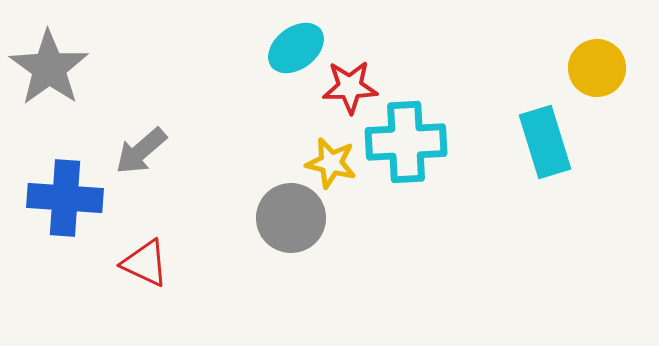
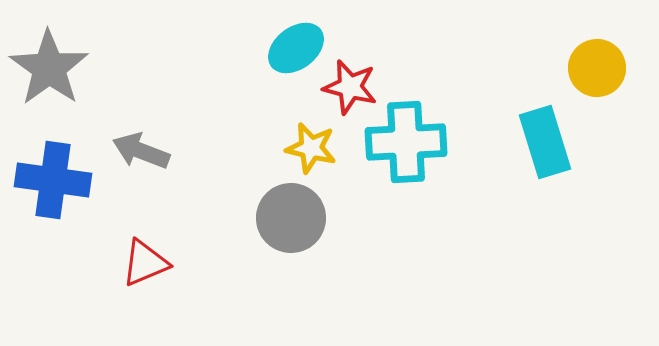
red star: rotated 16 degrees clockwise
gray arrow: rotated 62 degrees clockwise
yellow star: moved 20 px left, 15 px up
blue cross: moved 12 px left, 18 px up; rotated 4 degrees clockwise
red triangle: rotated 48 degrees counterclockwise
